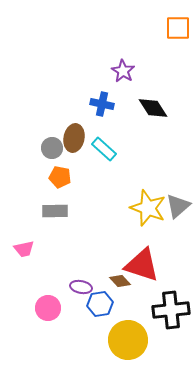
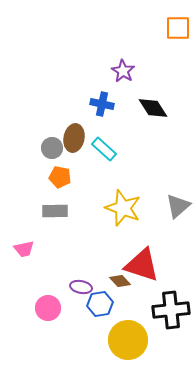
yellow star: moved 25 px left
